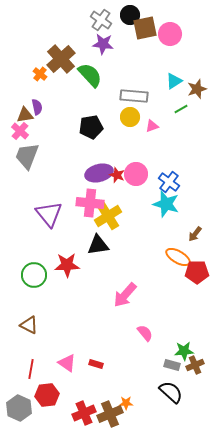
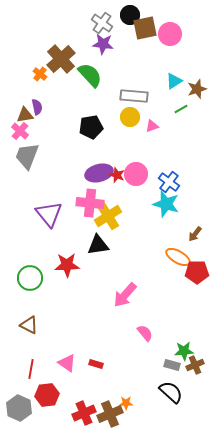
gray cross at (101, 20): moved 1 px right, 3 px down
green circle at (34, 275): moved 4 px left, 3 px down
